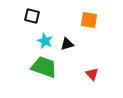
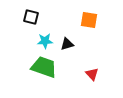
black square: moved 1 px left, 1 px down
cyan star: rotated 28 degrees counterclockwise
